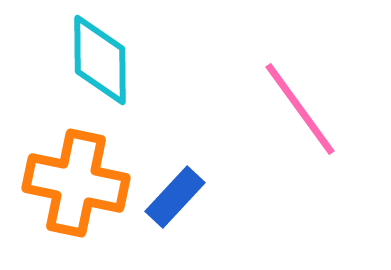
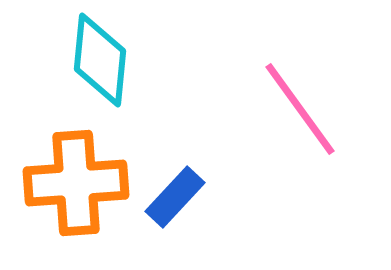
cyan diamond: rotated 6 degrees clockwise
orange cross: rotated 16 degrees counterclockwise
